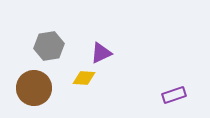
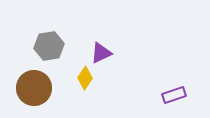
yellow diamond: moved 1 px right; rotated 60 degrees counterclockwise
